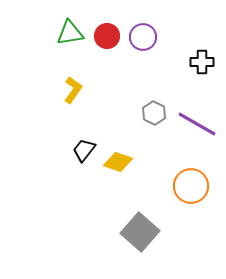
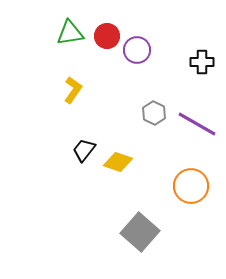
purple circle: moved 6 px left, 13 px down
